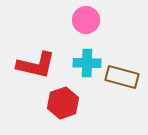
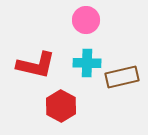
brown rectangle: rotated 28 degrees counterclockwise
red hexagon: moved 2 px left, 3 px down; rotated 12 degrees counterclockwise
